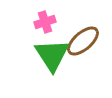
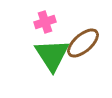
brown ellipse: moved 2 px down
